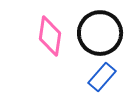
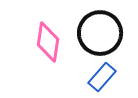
pink diamond: moved 2 px left, 6 px down
